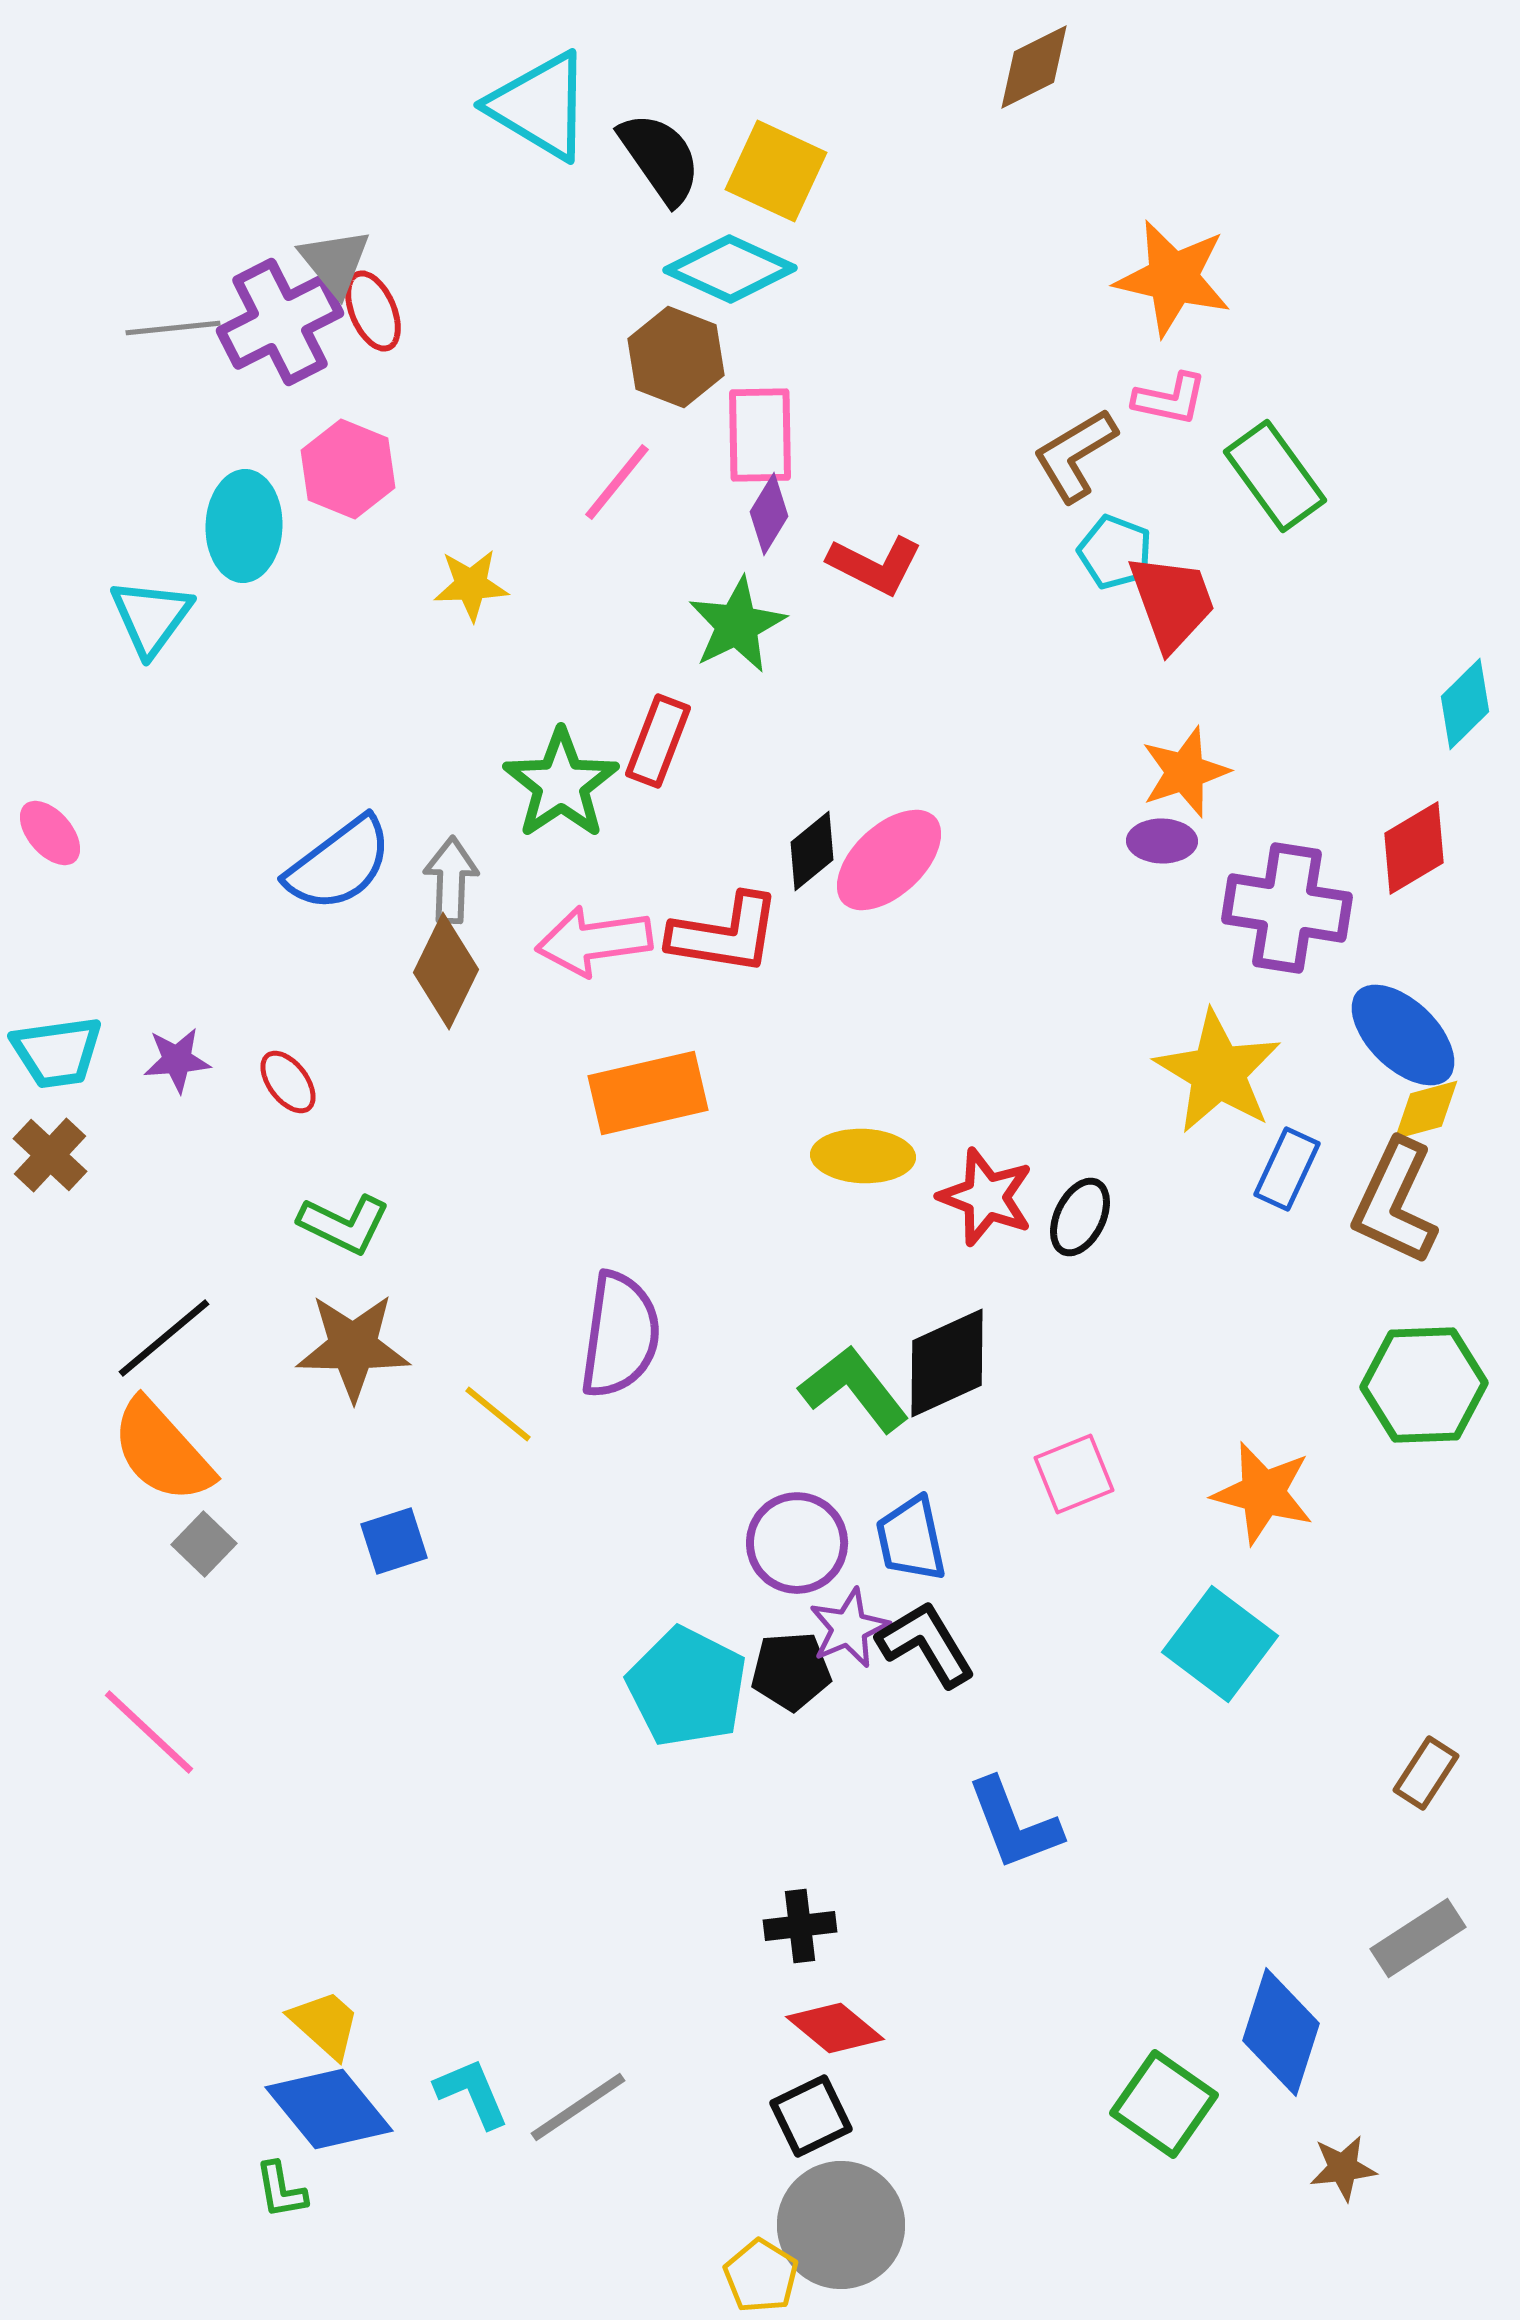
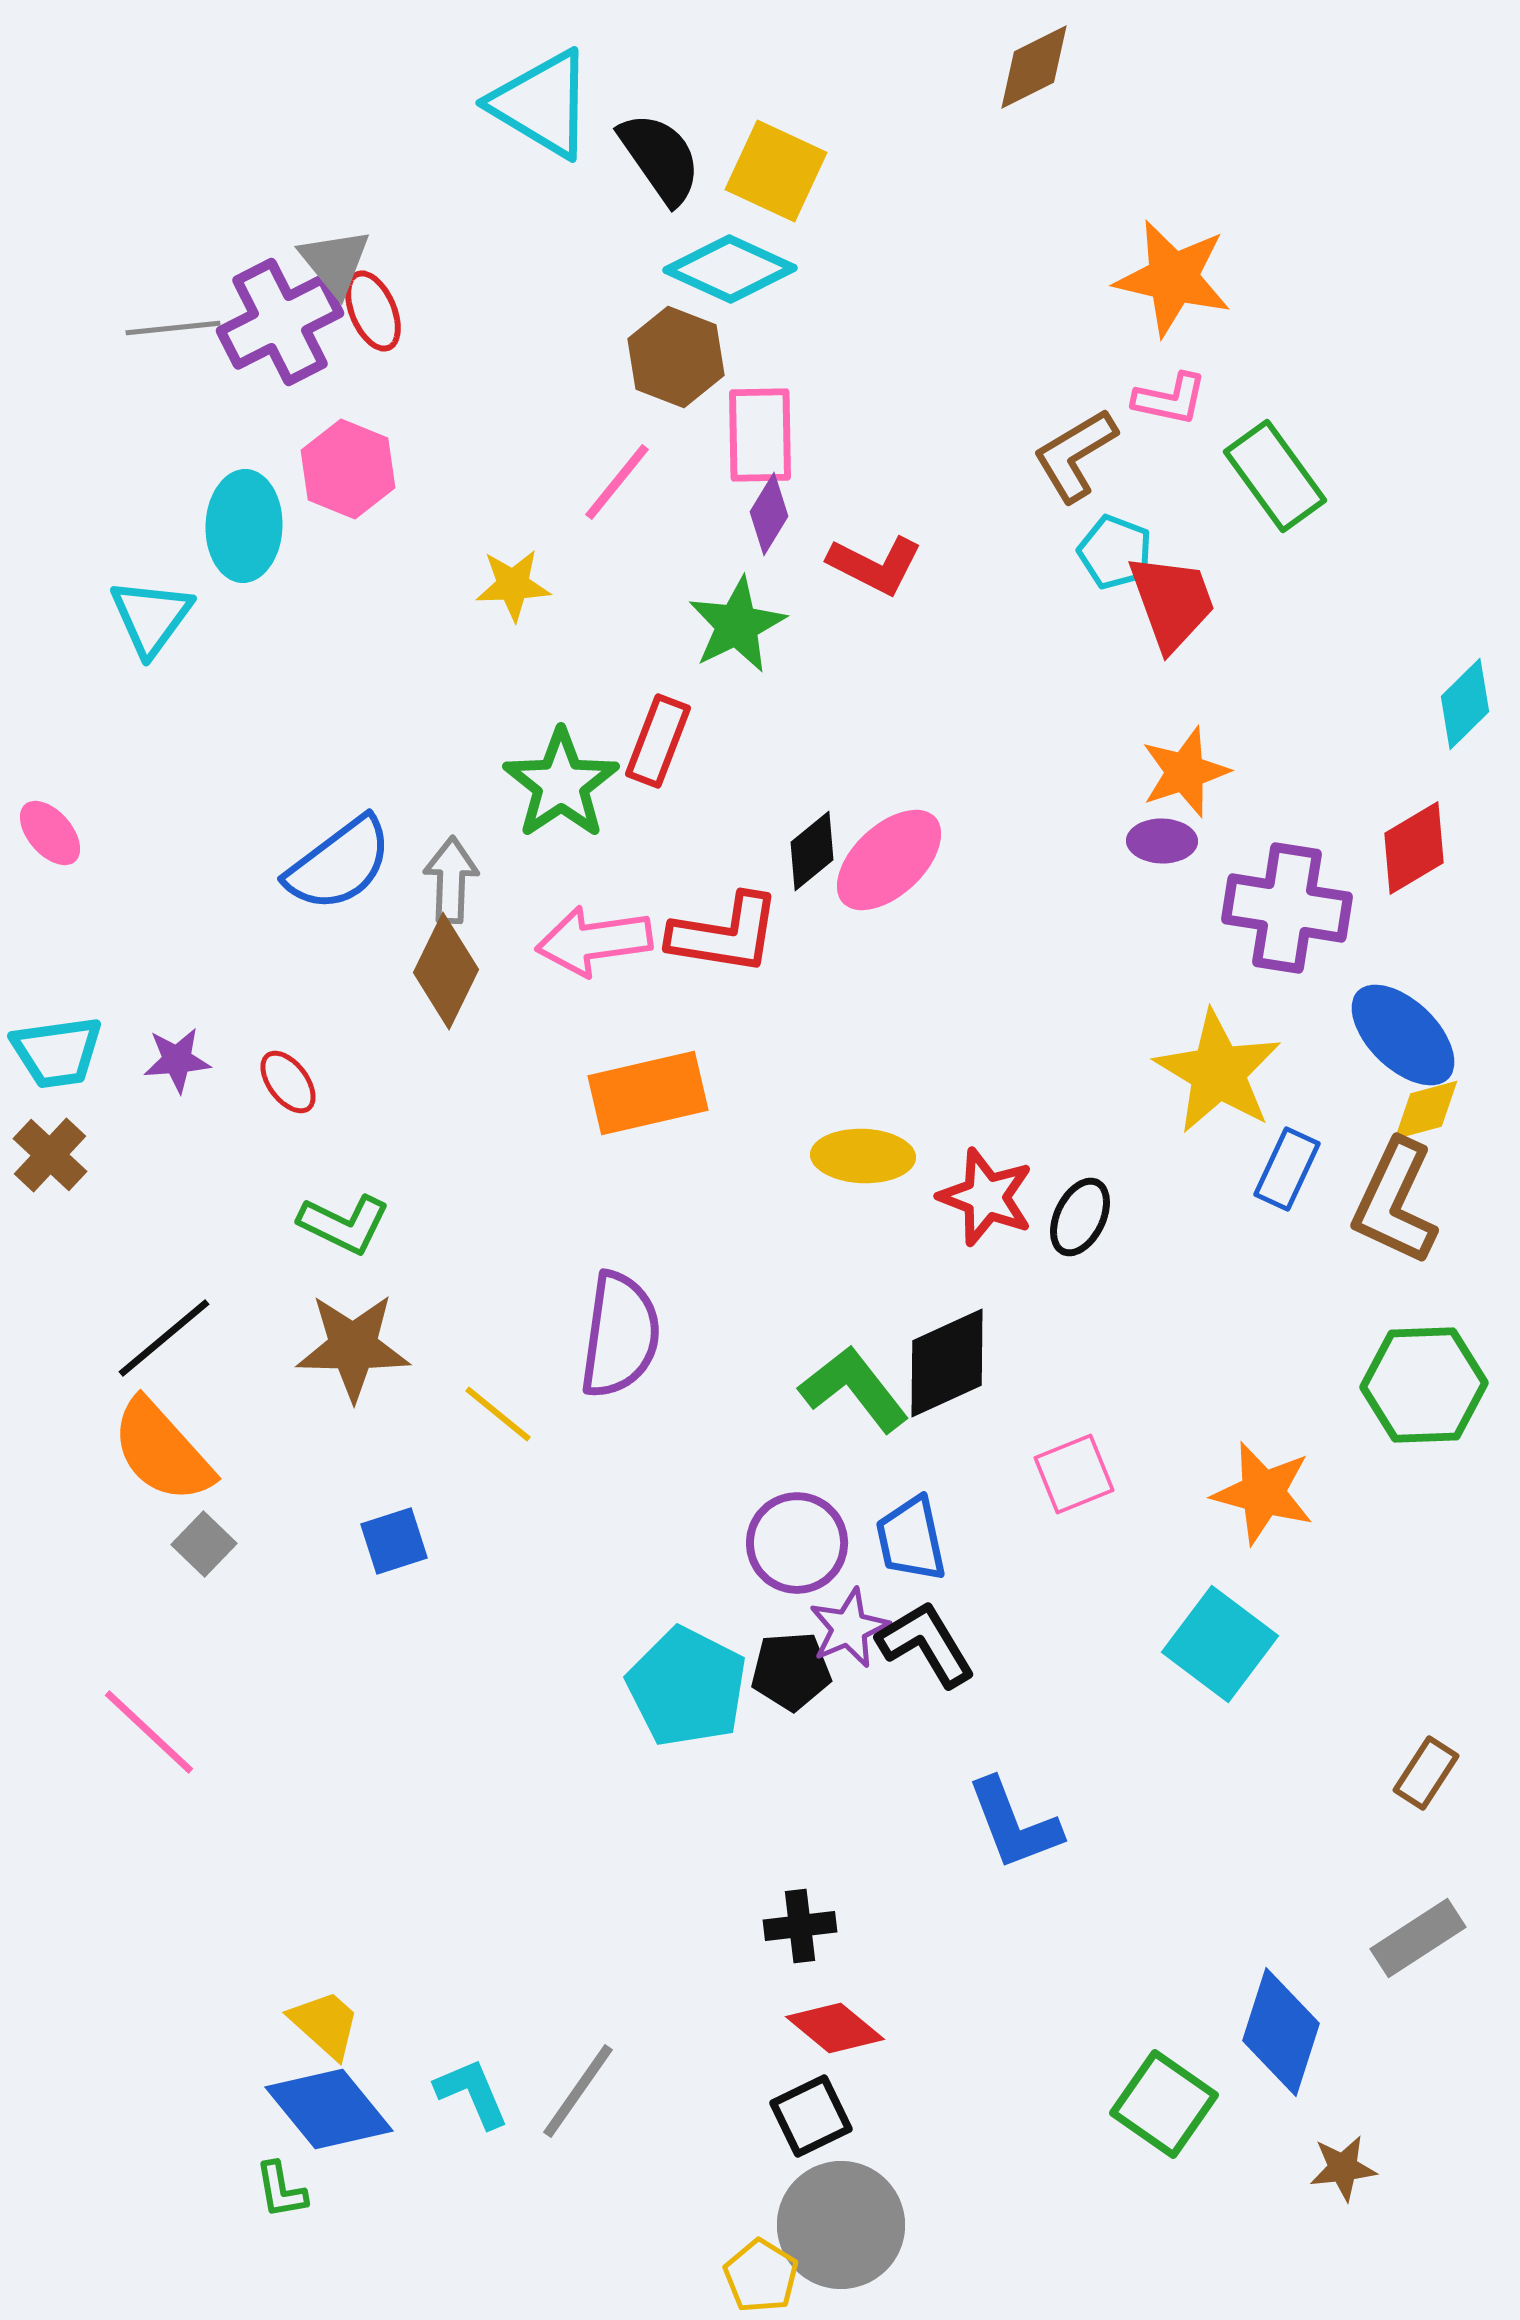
cyan triangle at (540, 106): moved 2 px right, 2 px up
yellow star at (471, 585): moved 42 px right
gray line at (578, 2107): moved 16 px up; rotated 21 degrees counterclockwise
